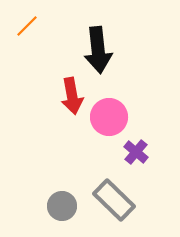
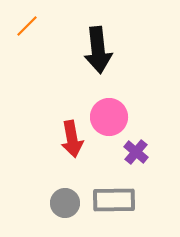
red arrow: moved 43 px down
gray rectangle: rotated 45 degrees counterclockwise
gray circle: moved 3 px right, 3 px up
